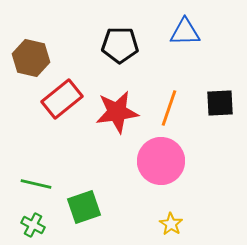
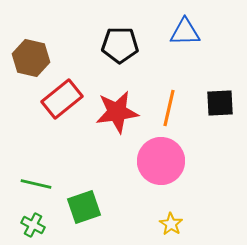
orange line: rotated 6 degrees counterclockwise
